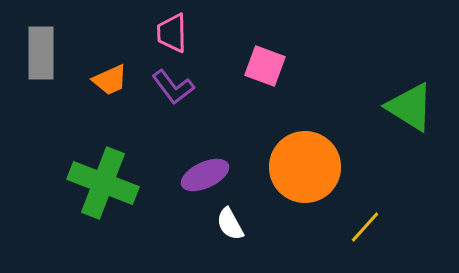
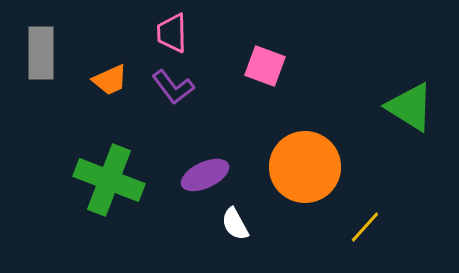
green cross: moved 6 px right, 3 px up
white semicircle: moved 5 px right
